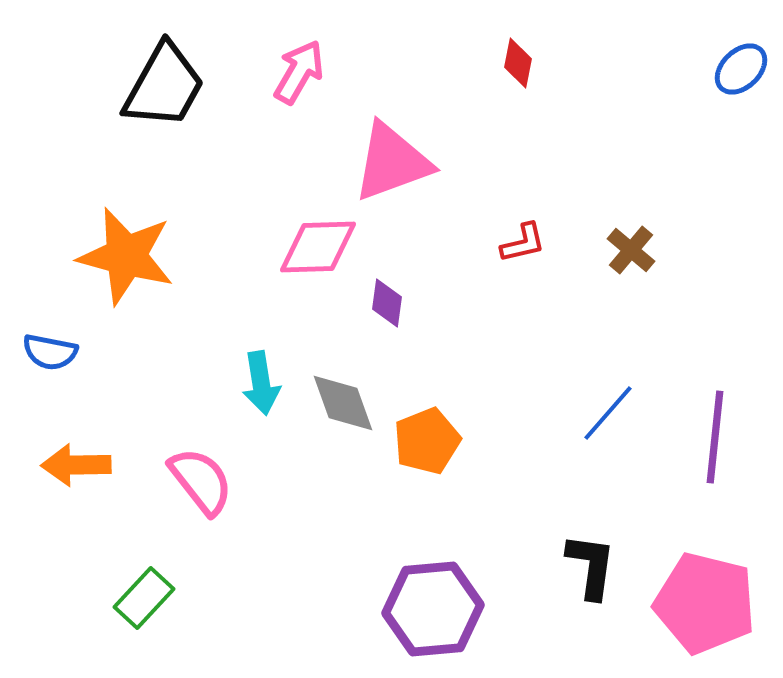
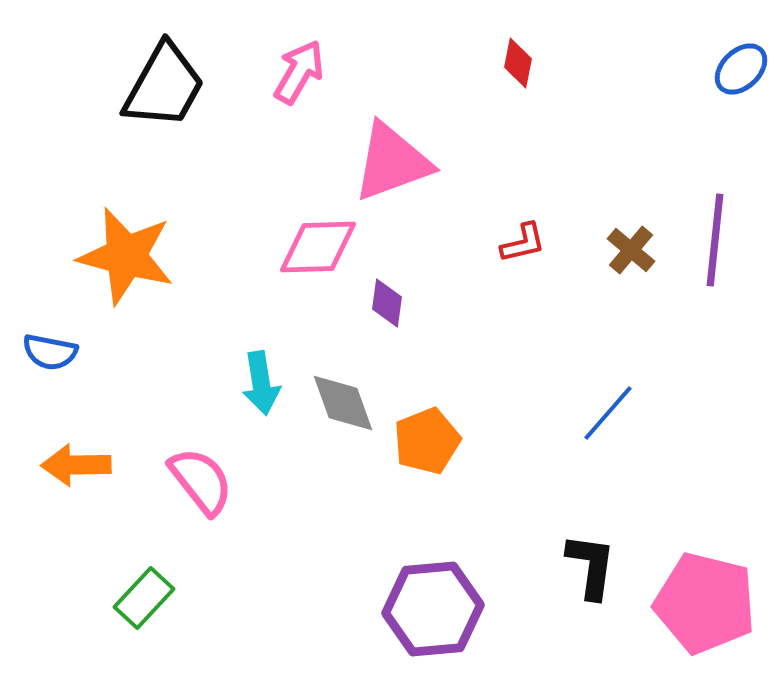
purple line: moved 197 px up
